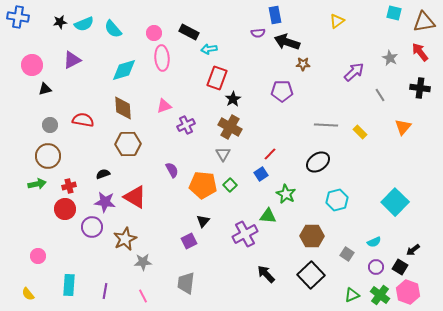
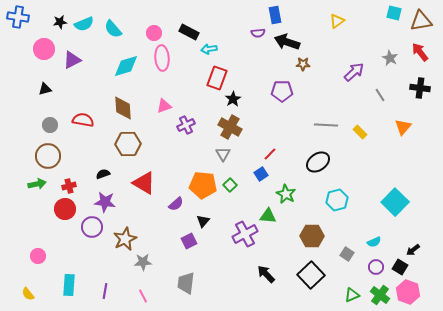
brown triangle at (424, 22): moved 3 px left, 1 px up
pink circle at (32, 65): moved 12 px right, 16 px up
cyan diamond at (124, 70): moved 2 px right, 4 px up
purple semicircle at (172, 170): moved 4 px right, 34 px down; rotated 77 degrees clockwise
red triangle at (135, 197): moved 9 px right, 14 px up
